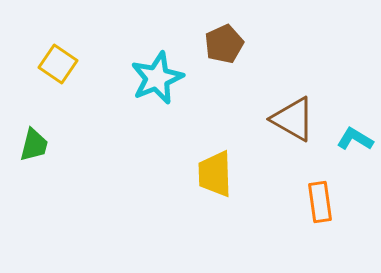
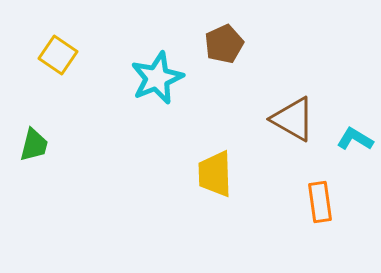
yellow square: moved 9 px up
